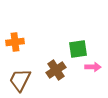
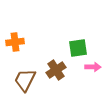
green square: moved 1 px up
brown trapezoid: moved 5 px right
